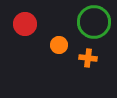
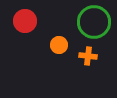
red circle: moved 3 px up
orange cross: moved 2 px up
